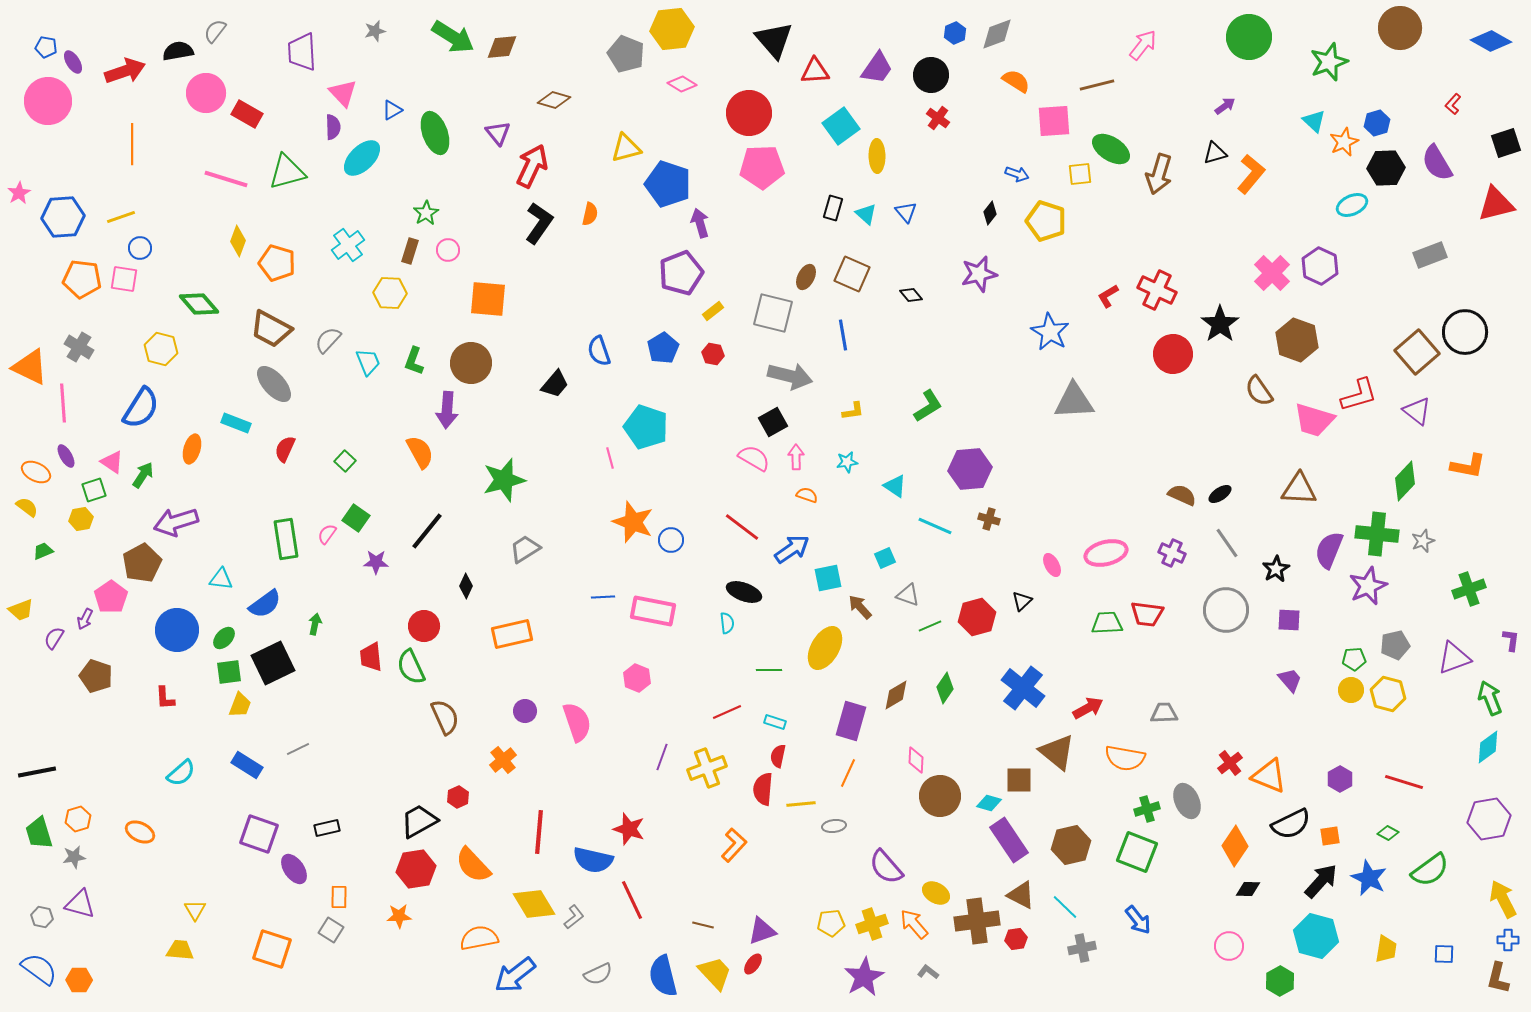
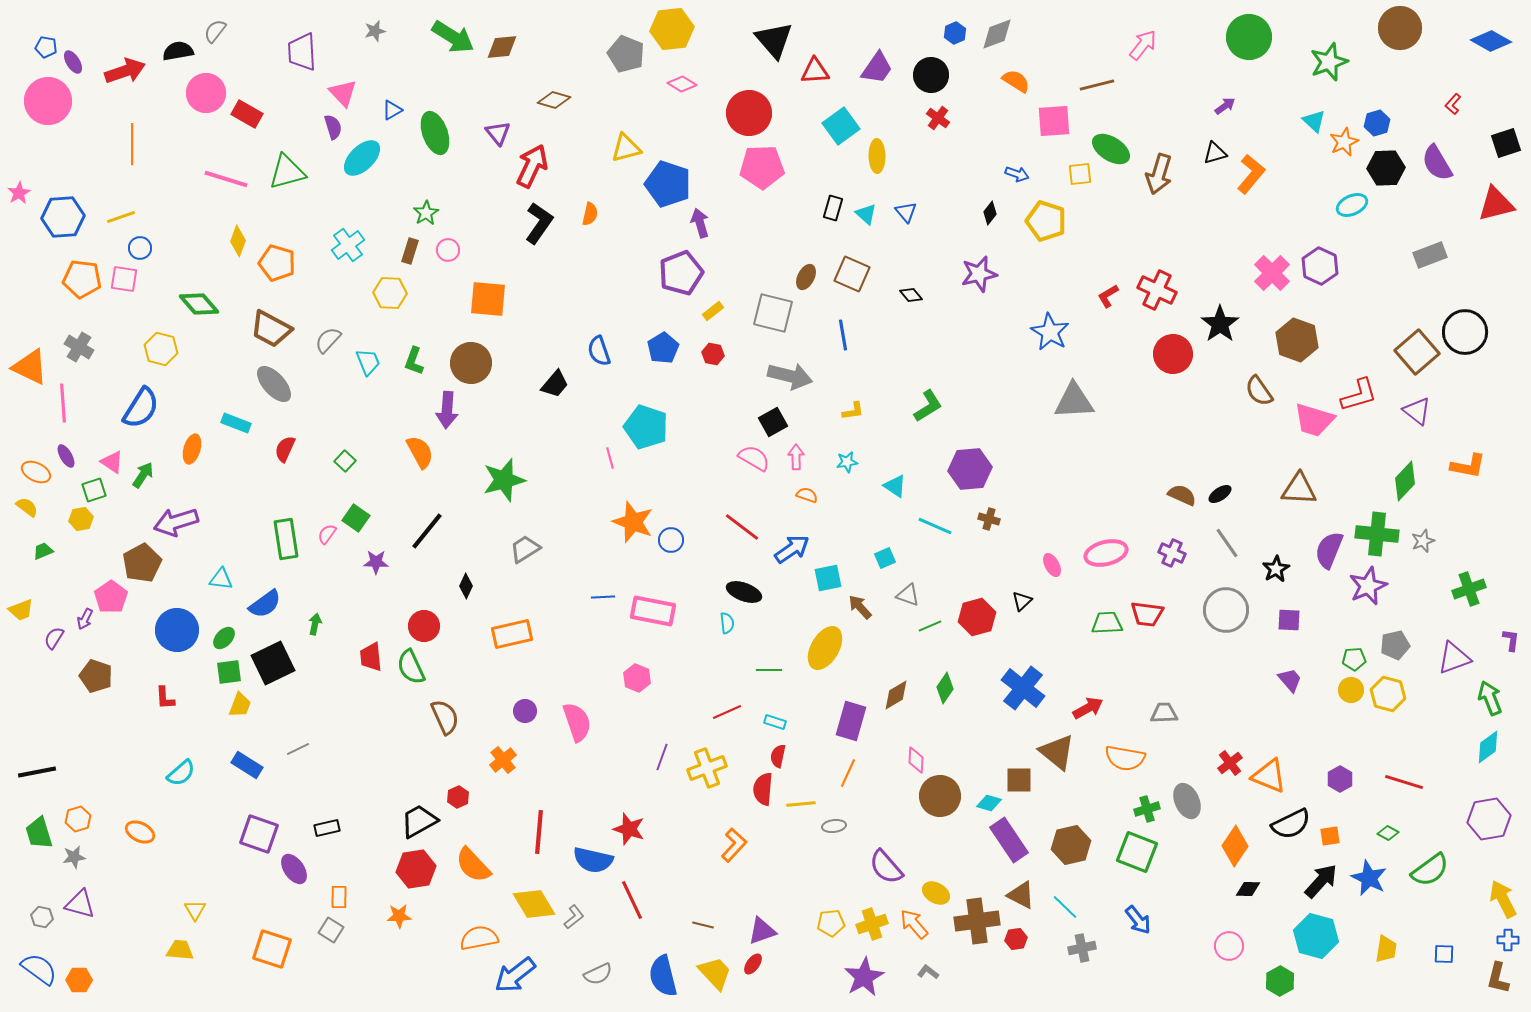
purple semicircle at (333, 127): rotated 15 degrees counterclockwise
